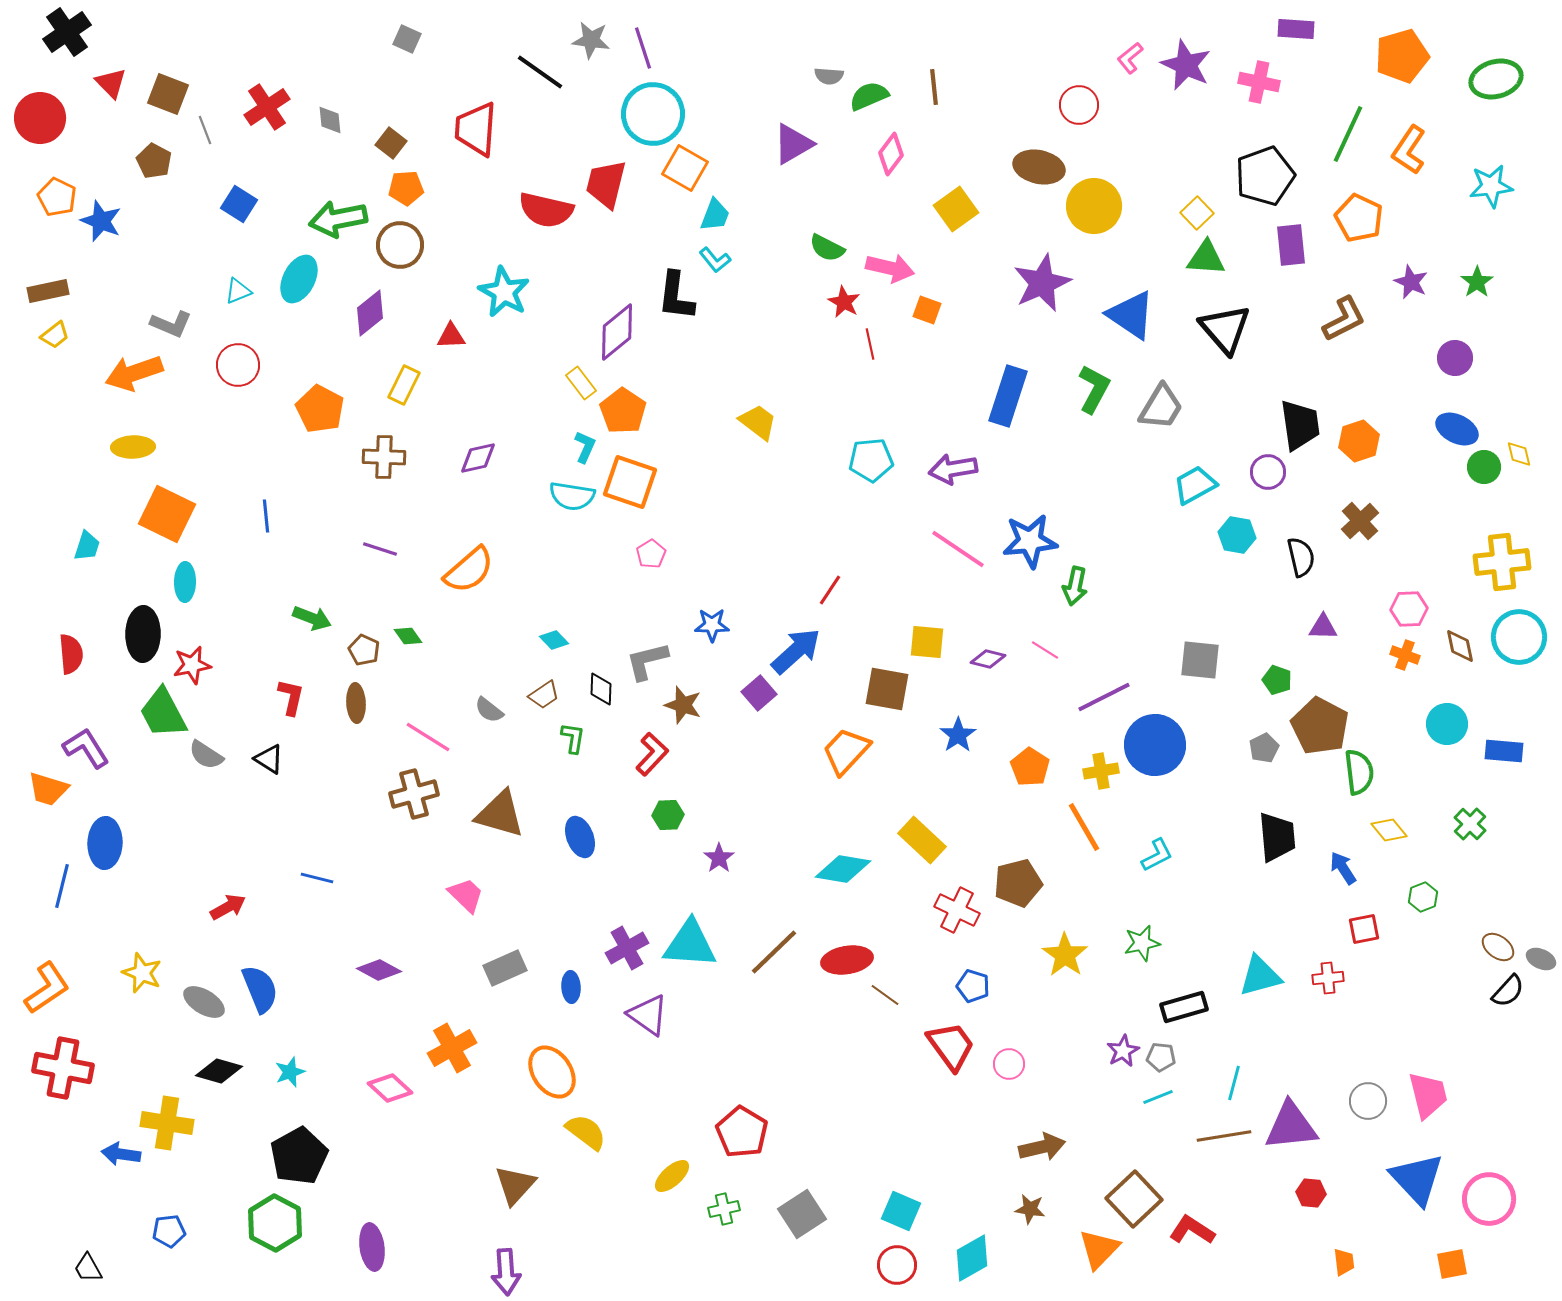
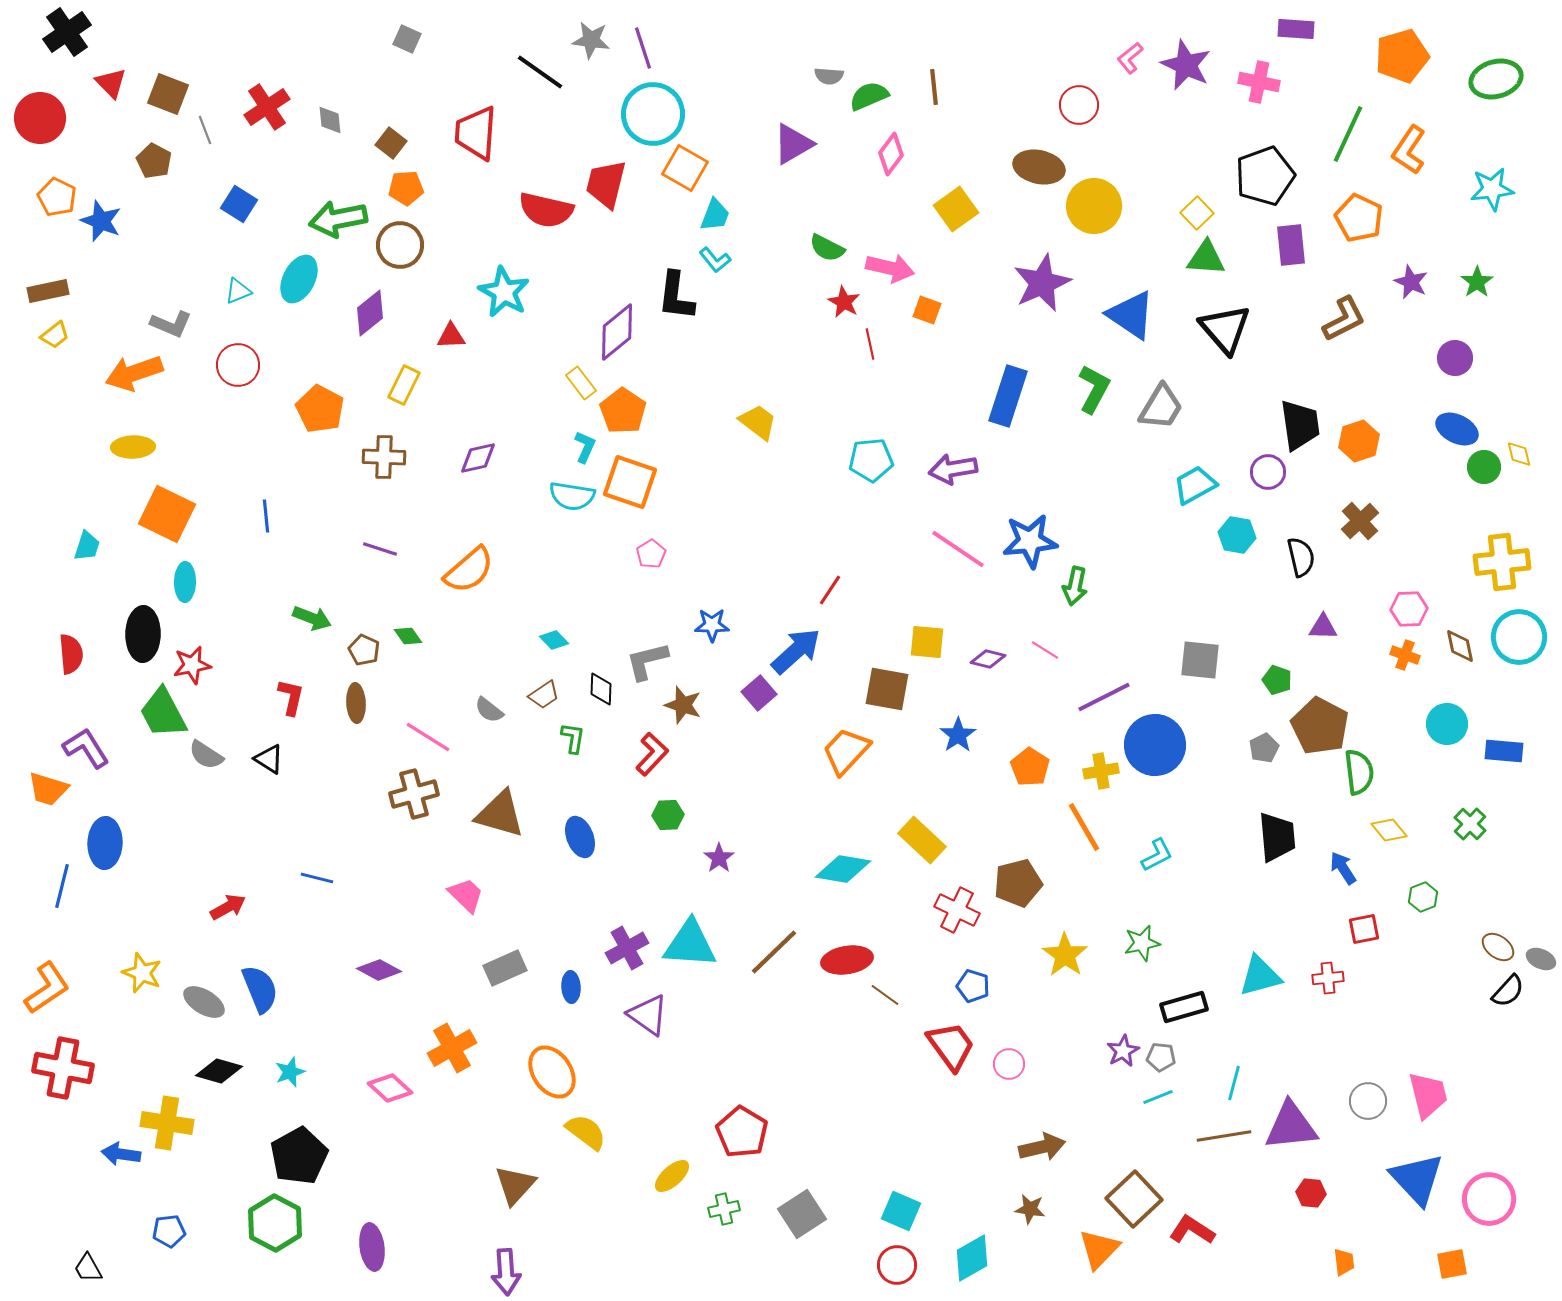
red trapezoid at (476, 129): moved 4 px down
cyan star at (1491, 186): moved 1 px right, 3 px down
